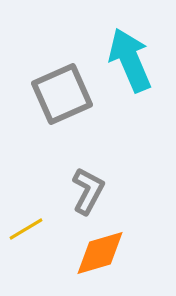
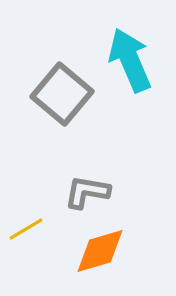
gray square: rotated 26 degrees counterclockwise
gray L-shape: moved 1 px left, 1 px down; rotated 108 degrees counterclockwise
orange diamond: moved 2 px up
